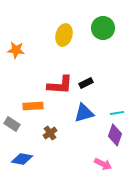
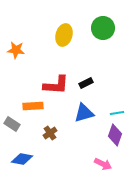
red L-shape: moved 4 px left
